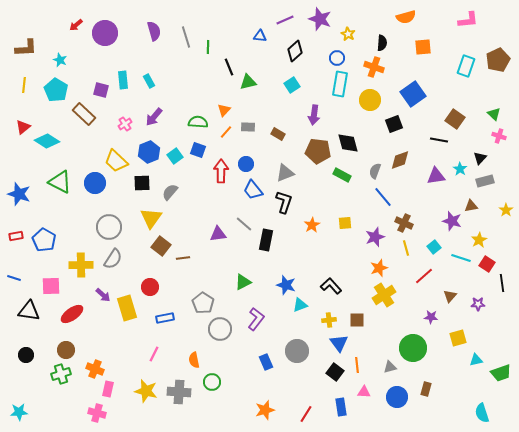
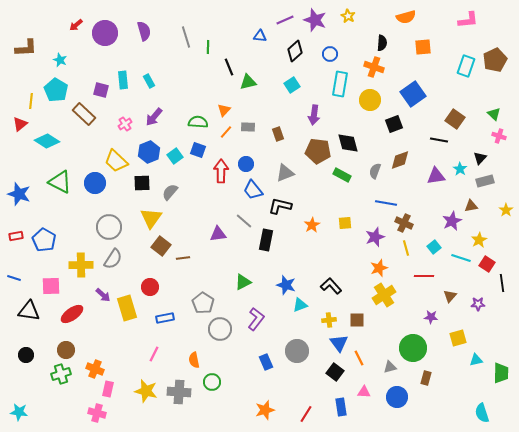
purple star at (320, 19): moved 5 px left, 1 px down
purple semicircle at (154, 31): moved 10 px left
yellow star at (348, 34): moved 18 px up
blue circle at (337, 58): moved 7 px left, 4 px up
brown pentagon at (498, 60): moved 3 px left
yellow line at (24, 85): moved 7 px right, 16 px down
red triangle at (23, 127): moved 3 px left, 3 px up
brown rectangle at (278, 134): rotated 40 degrees clockwise
blue line at (383, 197): moved 3 px right, 6 px down; rotated 40 degrees counterclockwise
black L-shape at (284, 202): moved 4 px left, 4 px down; rotated 95 degrees counterclockwise
purple star at (452, 221): rotated 30 degrees clockwise
gray line at (244, 224): moved 3 px up
red line at (424, 276): rotated 42 degrees clockwise
orange line at (357, 365): moved 2 px right, 7 px up; rotated 21 degrees counterclockwise
green trapezoid at (501, 373): rotated 70 degrees counterclockwise
brown rectangle at (426, 389): moved 11 px up
cyan star at (19, 412): rotated 12 degrees clockwise
